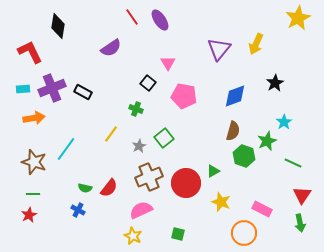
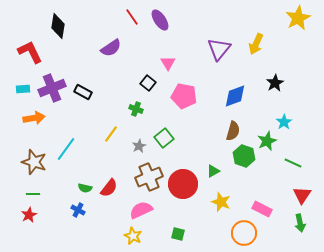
red circle at (186, 183): moved 3 px left, 1 px down
